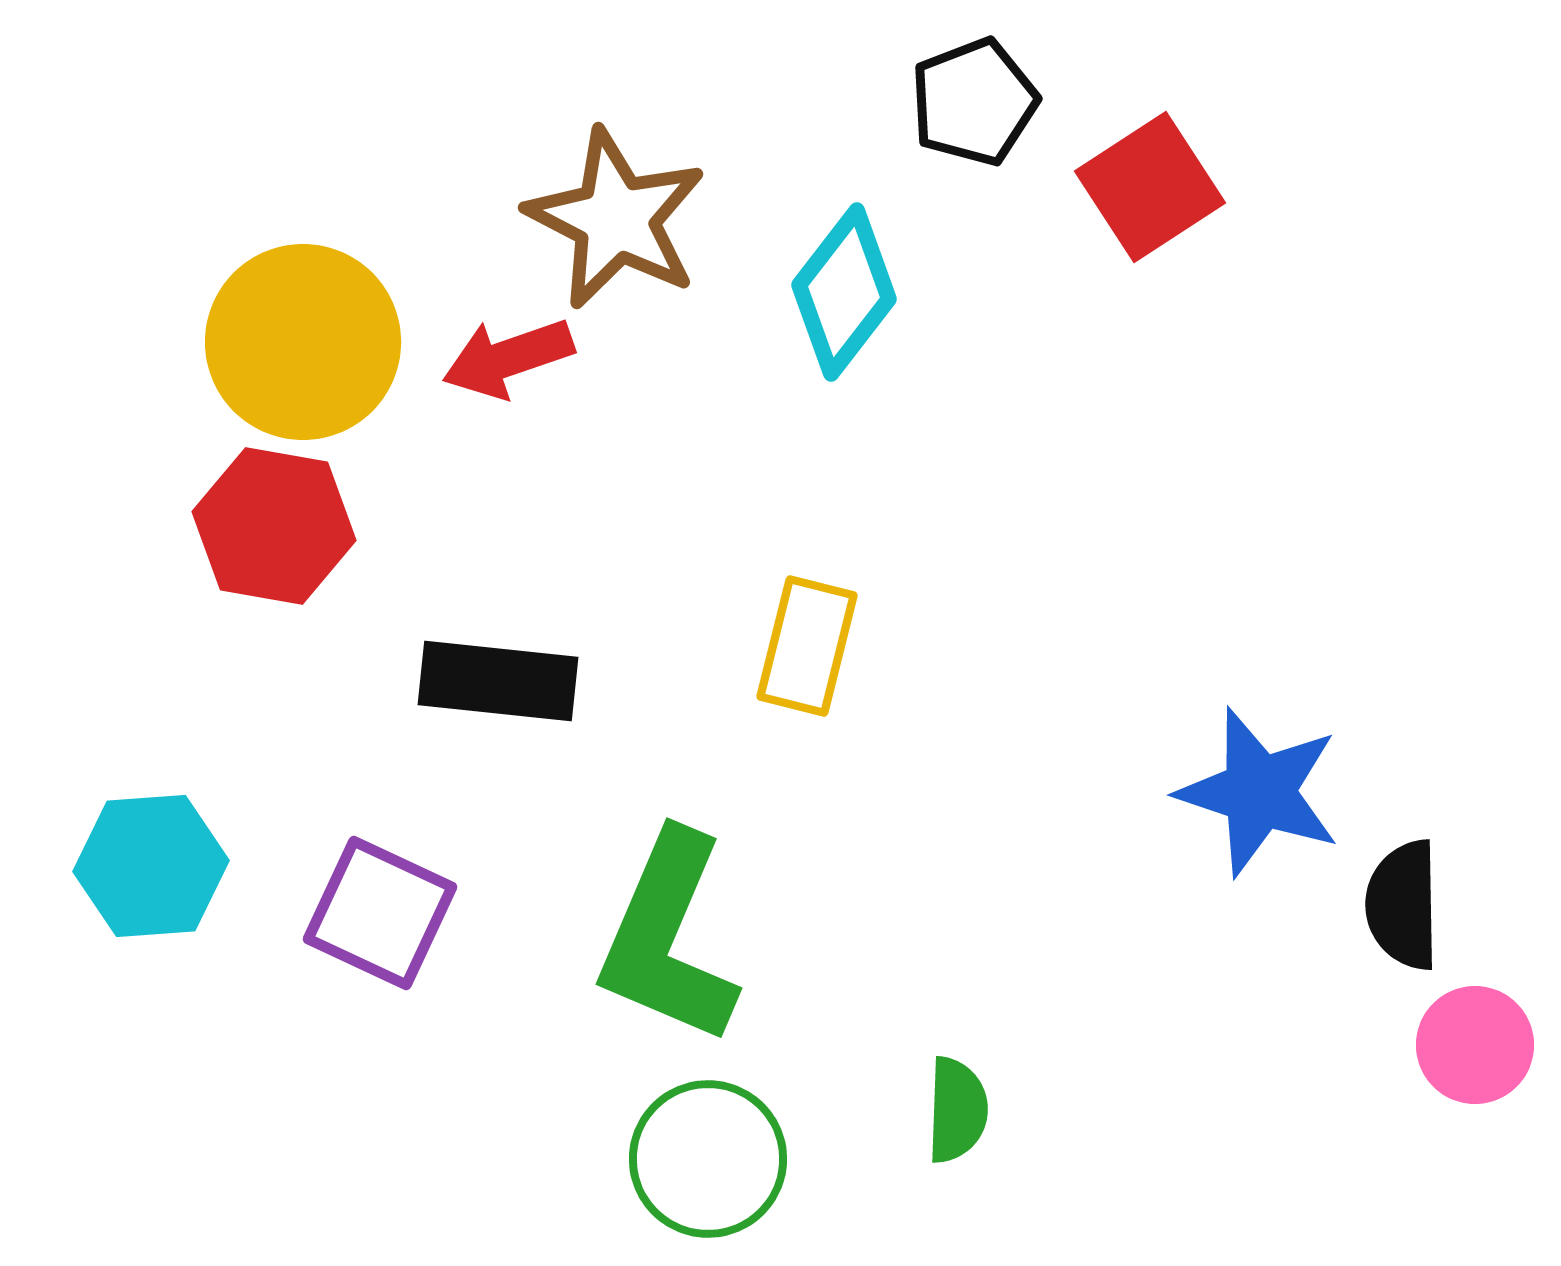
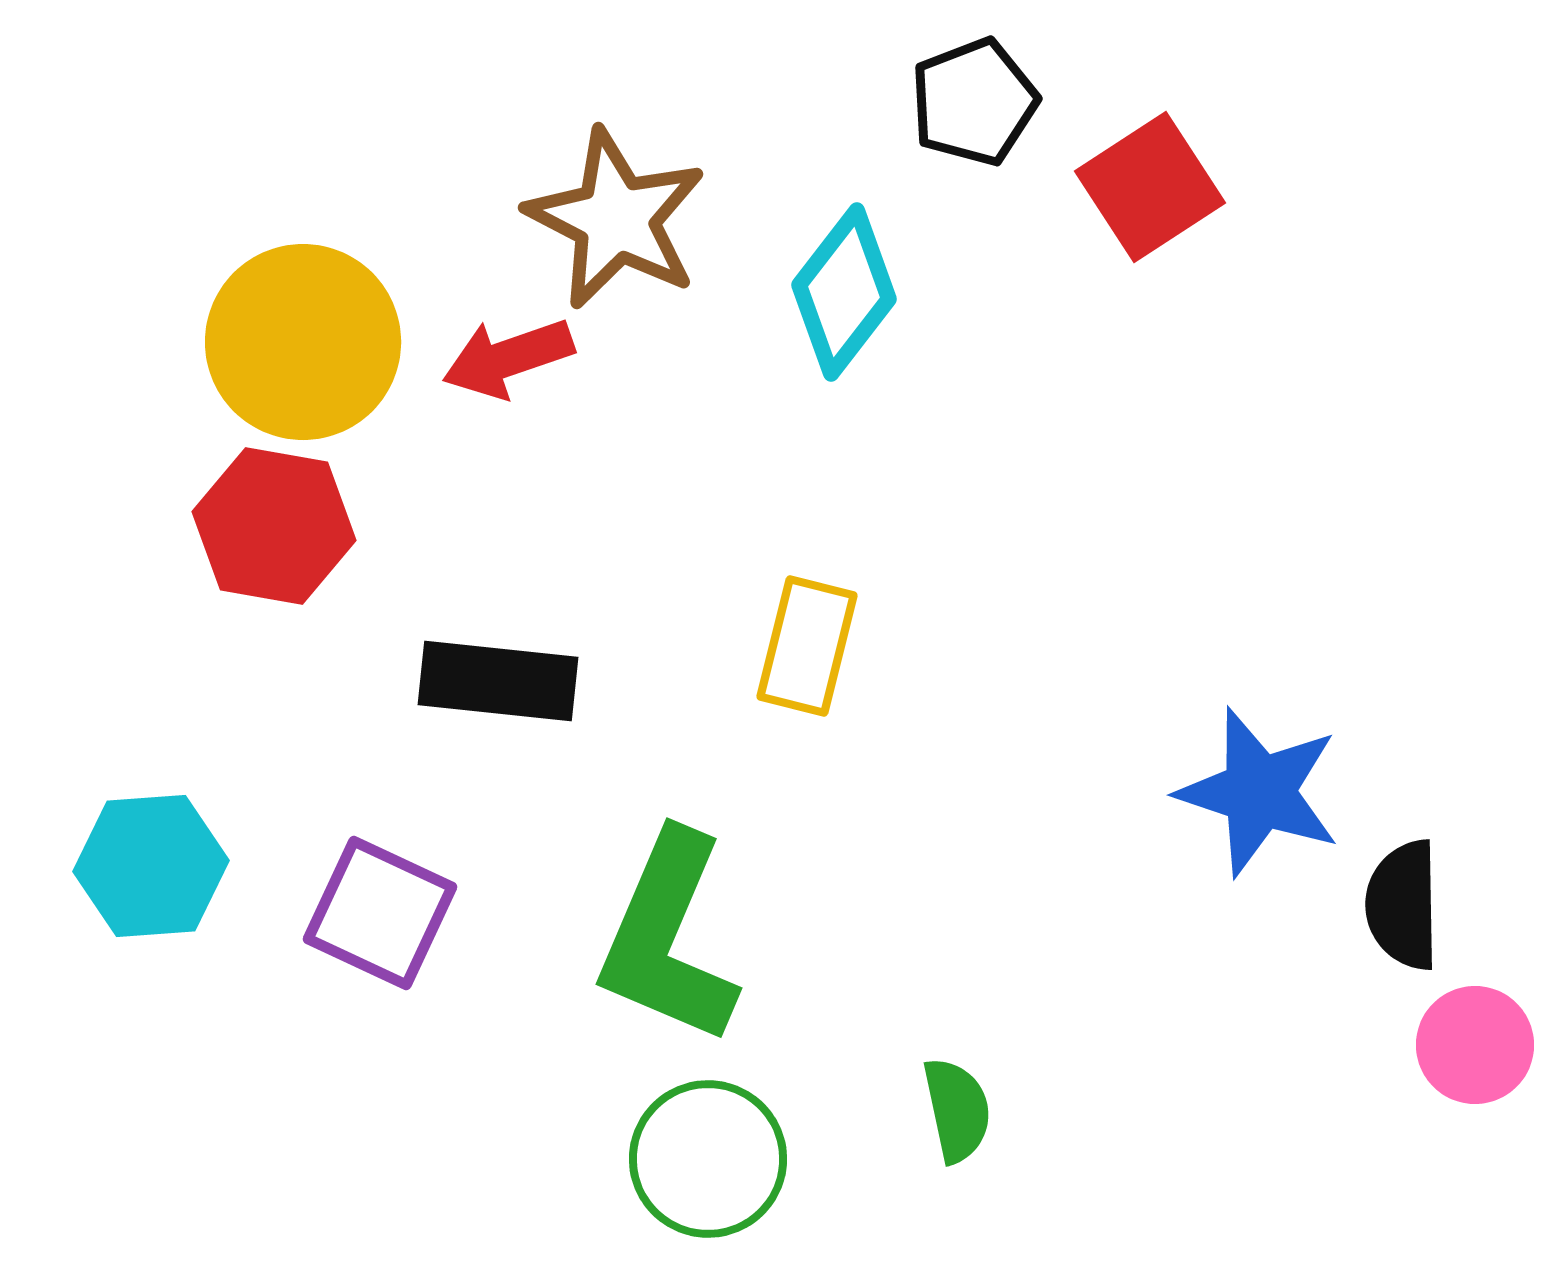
green semicircle: rotated 14 degrees counterclockwise
